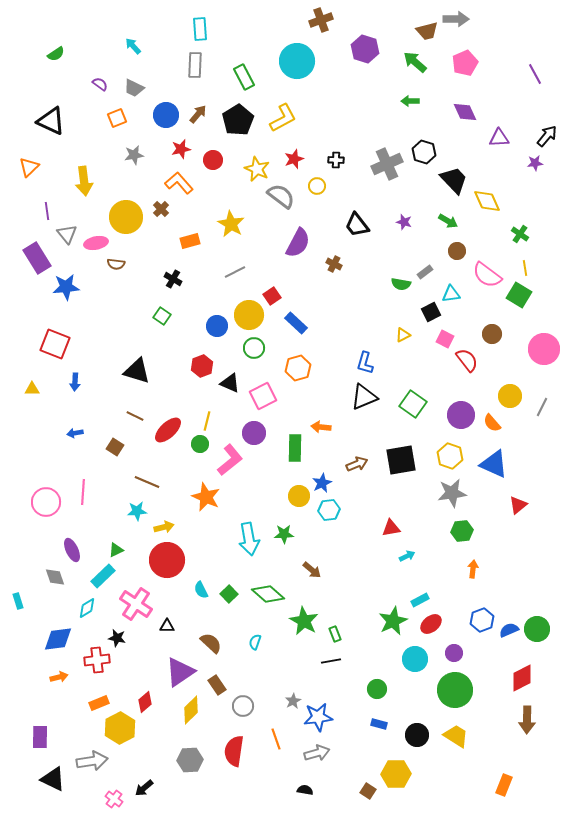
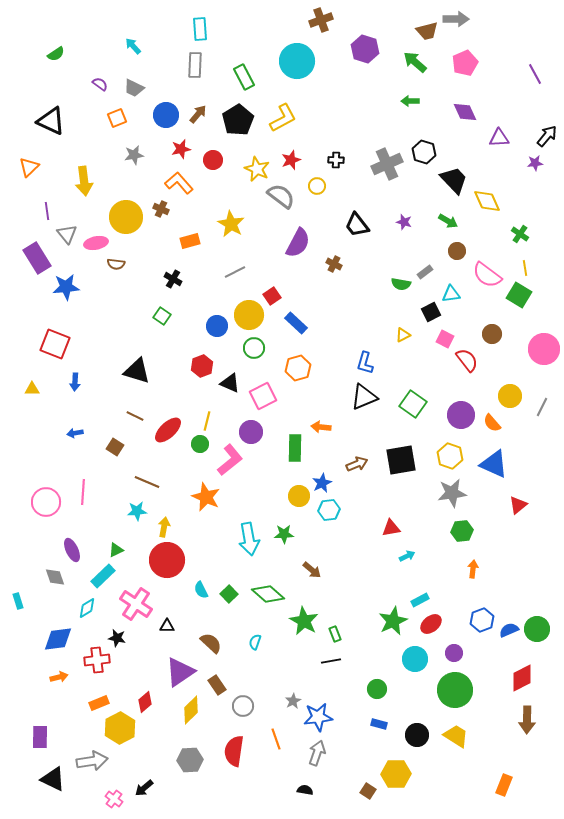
red star at (294, 159): moved 3 px left, 1 px down
brown cross at (161, 209): rotated 21 degrees counterclockwise
purple circle at (254, 433): moved 3 px left, 1 px up
yellow arrow at (164, 527): rotated 66 degrees counterclockwise
gray arrow at (317, 753): rotated 55 degrees counterclockwise
